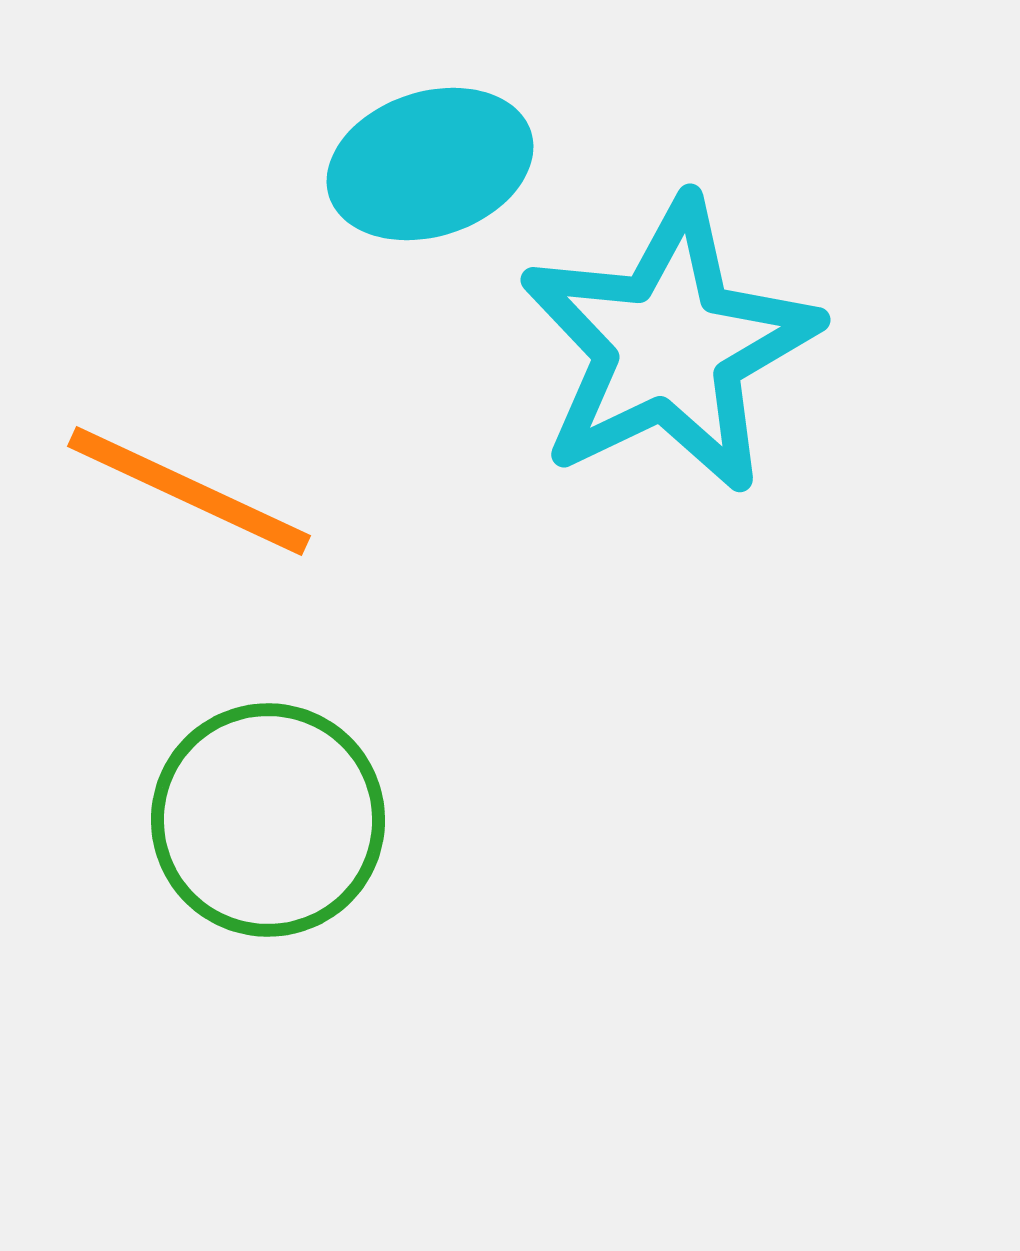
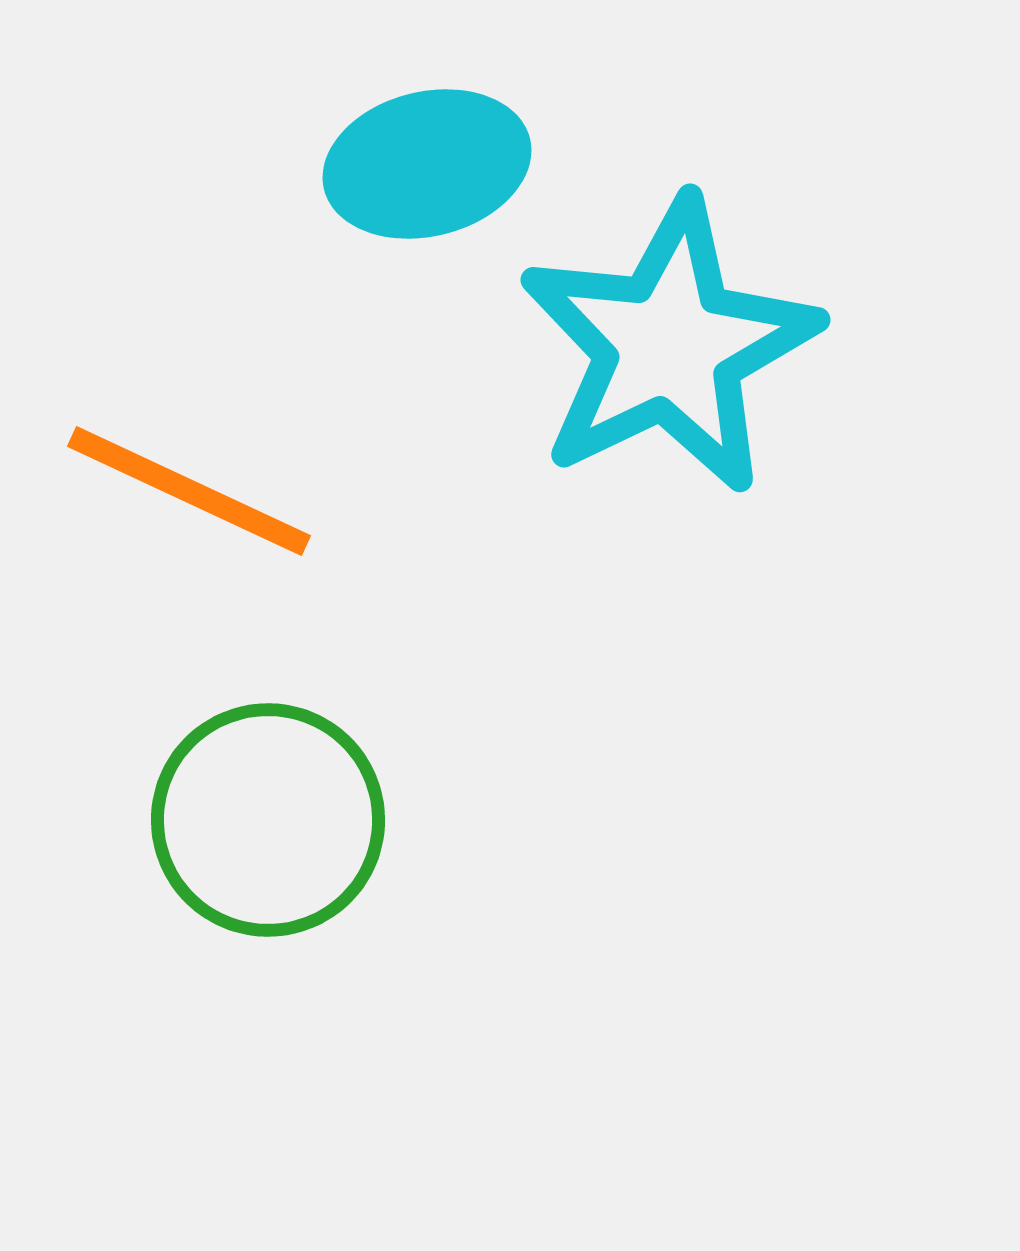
cyan ellipse: moved 3 px left; rotated 4 degrees clockwise
